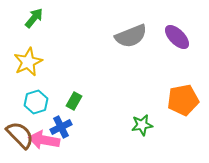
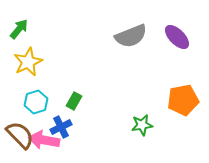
green arrow: moved 15 px left, 11 px down
